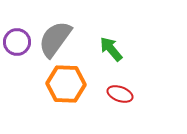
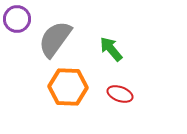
purple circle: moved 23 px up
orange hexagon: moved 2 px right, 3 px down
